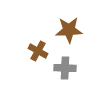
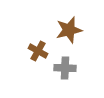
brown star: rotated 12 degrees counterclockwise
